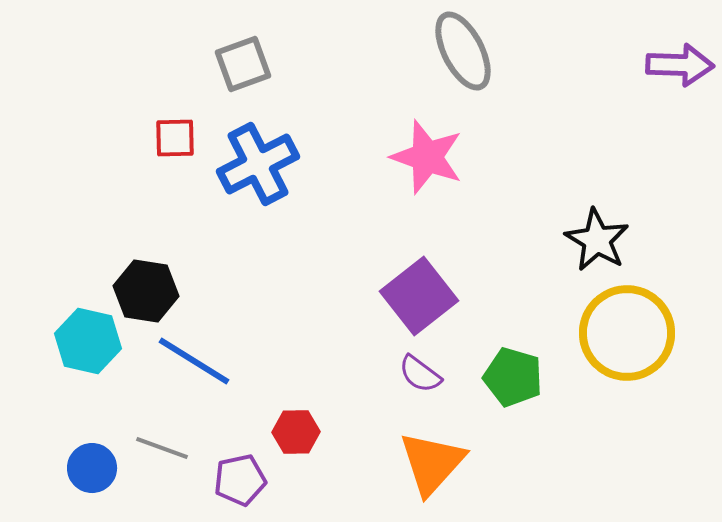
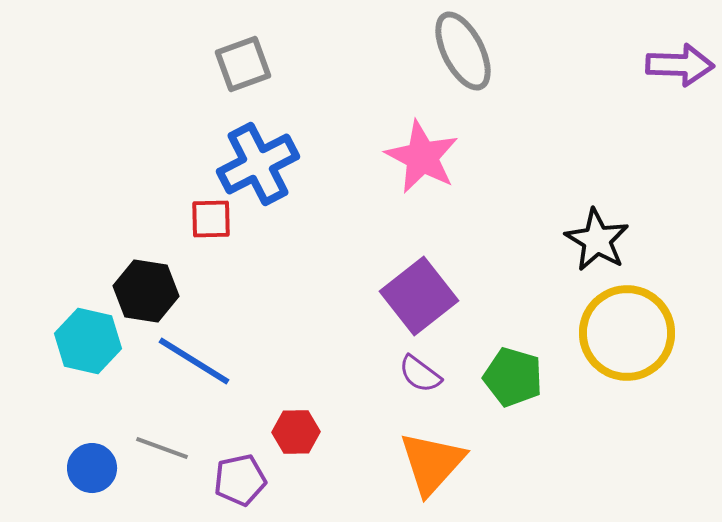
red square: moved 36 px right, 81 px down
pink star: moved 5 px left; rotated 8 degrees clockwise
